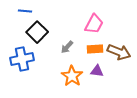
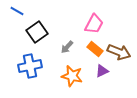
blue line: moved 8 px left; rotated 24 degrees clockwise
black square: rotated 10 degrees clockwise
orange rectangle: rotated 42 degrees clockwise
blue cross: moved 8 px right, 7 px down
purple triangle: moved 5 px right; rotated 32 degrees counterclockwise
orange star: rotated 20 degrees counterclockwise
